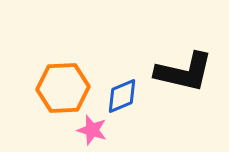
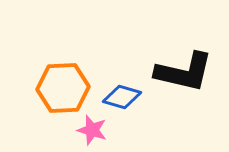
blue diamond: moved 1 px down; rotated 39 degrees clockwise
